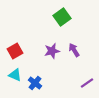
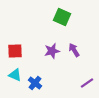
green square: rotated 30 degrees counterclockwise
red square: rotated 28 degrees clockwise
